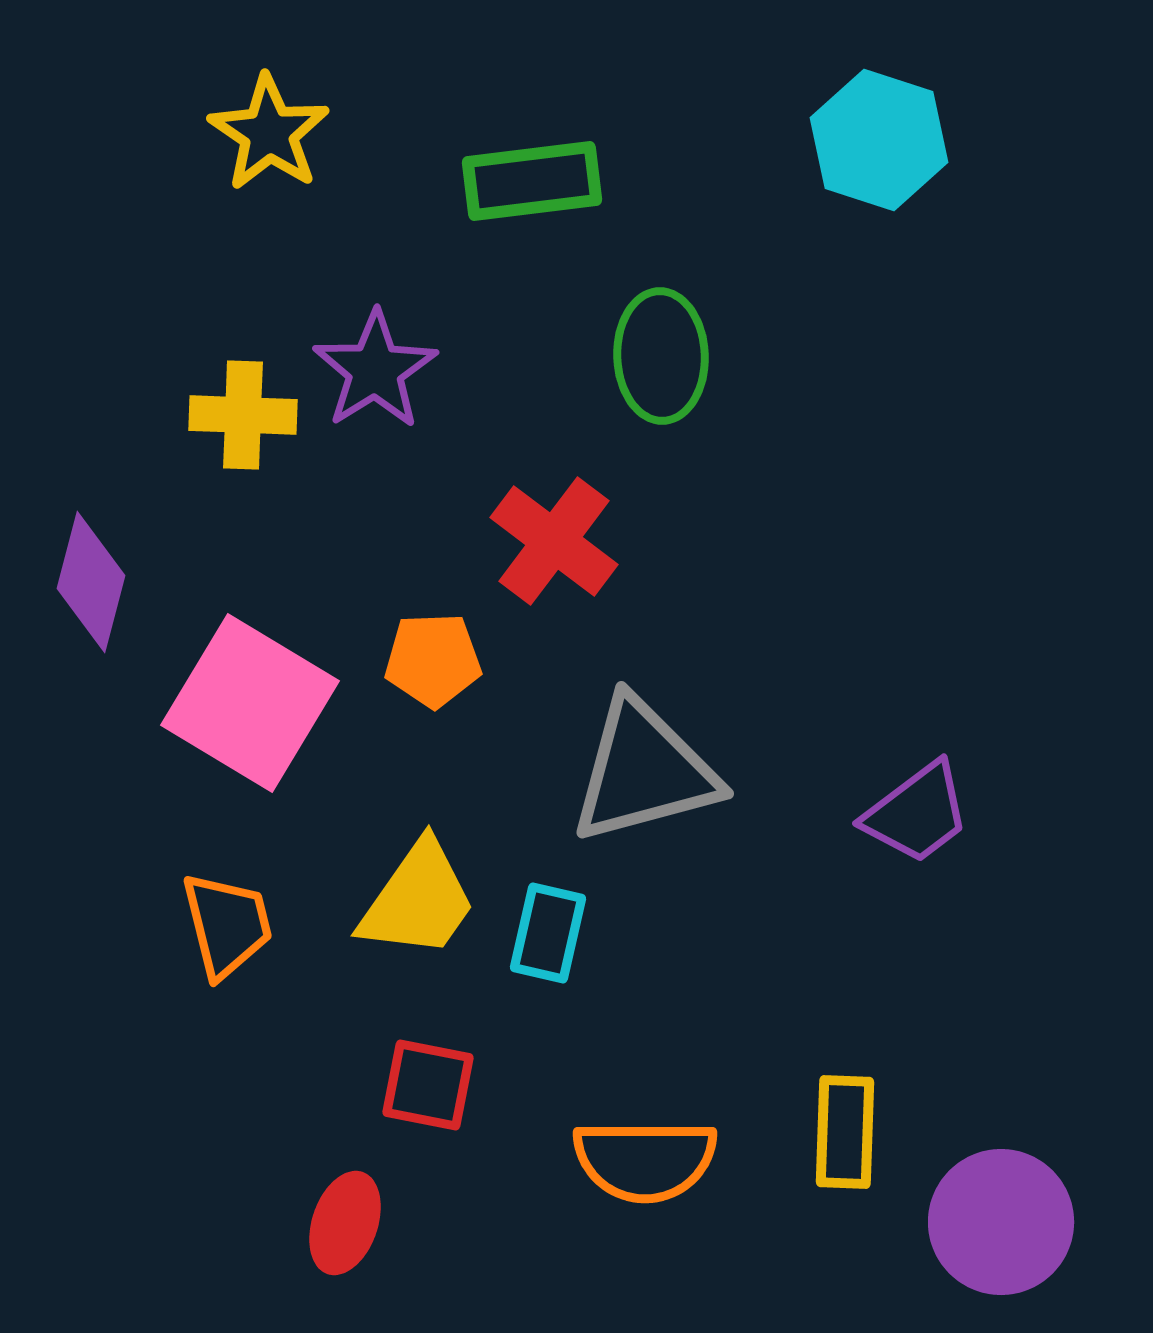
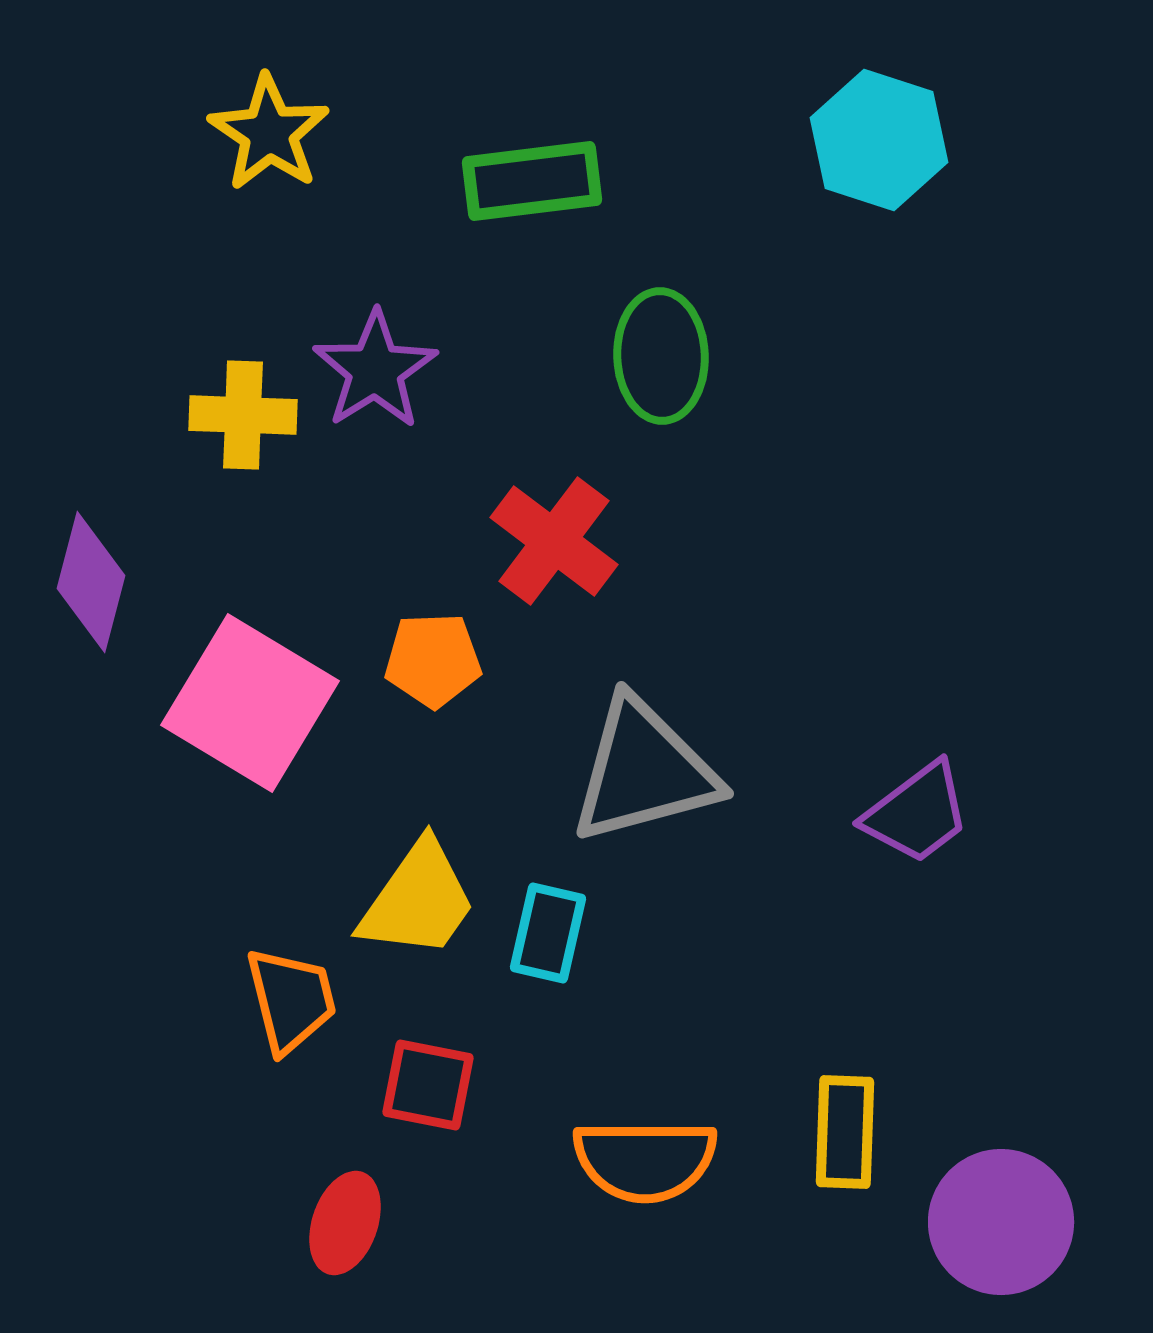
orange trapezoid: moved 64 px right, 75 px down
